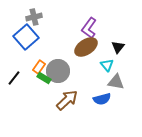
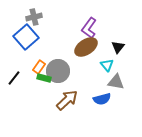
green rectangle: rotated 16 degrees counterclockwise
